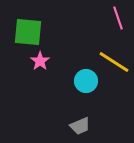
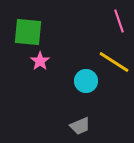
pink line: moved 1 px right, 3 px down
